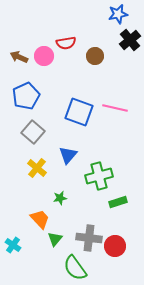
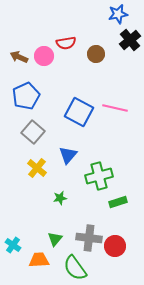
brown circle: moved 1 px right, 2 px up
blue square: rotated 8 degrees clockwise
orange trapezoid: moved 1 px left, 41 px down; rotated 50 degrees counterclockwise
